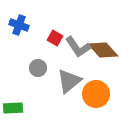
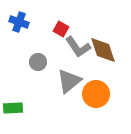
blue cross: moved 3 px up
red square: moved 6 px right, 9 px up
brown diamond: rotated 24 degrees clockwise
gray circle: moved 6 px up
